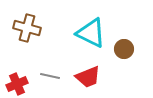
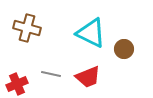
gray line: moved 1 px right, 2 px up
